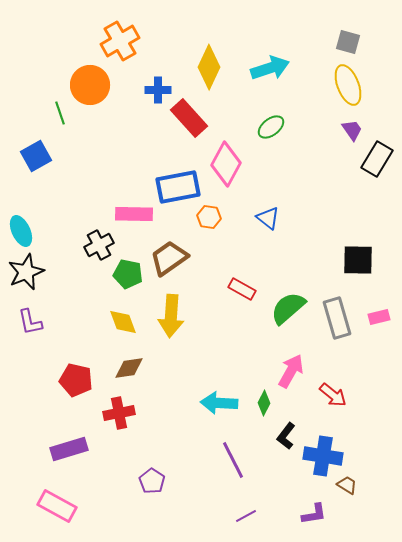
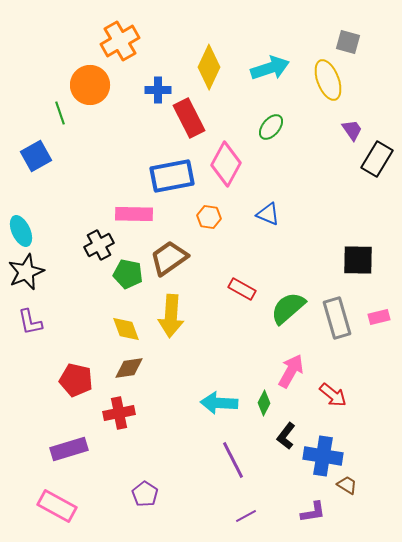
yellow ellipse at (348, 85): moved 20 px left, 5 px up
red rectangle at (189, 118): rotated 15 degrees clockwise
green ellipse at (271, 127): rotated 12 degrees counterclockwise
blue rectangle at (178, 187): moved 6 px left, 11 px up
blue triangle at (268, 218): moved 4 px up; rotated 15 degrees counterclockwise
yellow diamond at (123, 322): moved 3 px right, 7 px down
purple pentagon at (152, 481): moved 7 px left, 13 px down
purple L-shape at (314, 514): moved 1 px left, 2 px up
